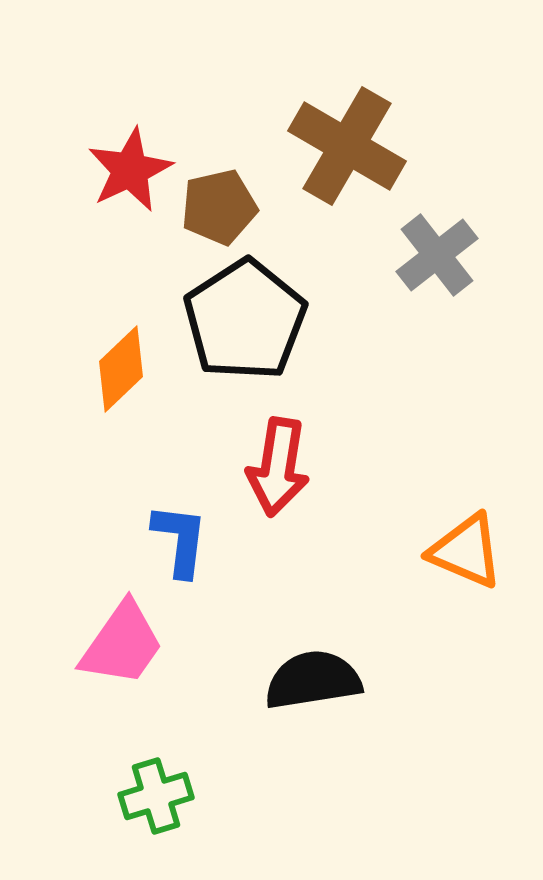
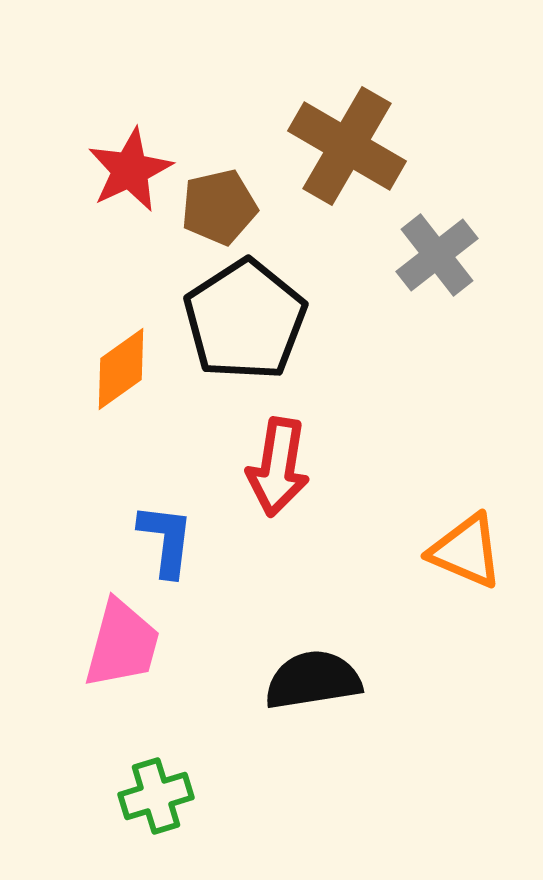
orange diamond: rotated 8 degrees clockwise
blue L-shape: moved 14 px left
pink trapezoid: rotated 20 degrees counterclockwise
